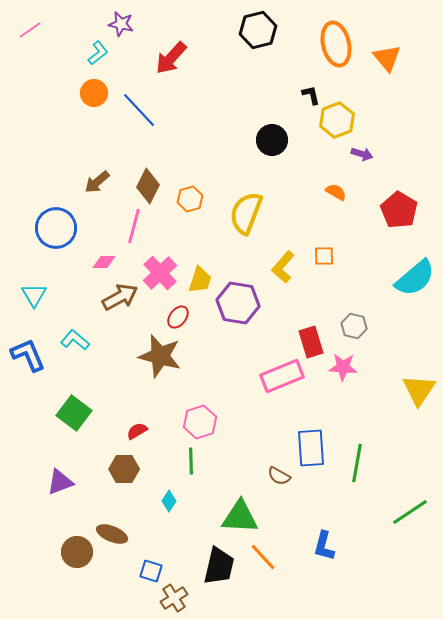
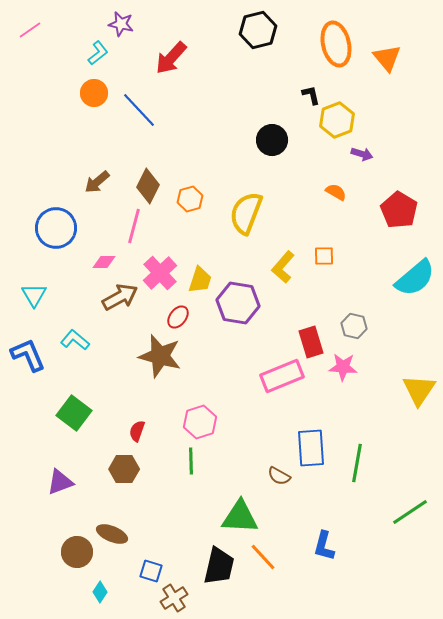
red semicircle at (137, 431): rotated 40 degrees counterclockwise
cyan diamond at (169, 501): moved 69 px left, 91 px down
